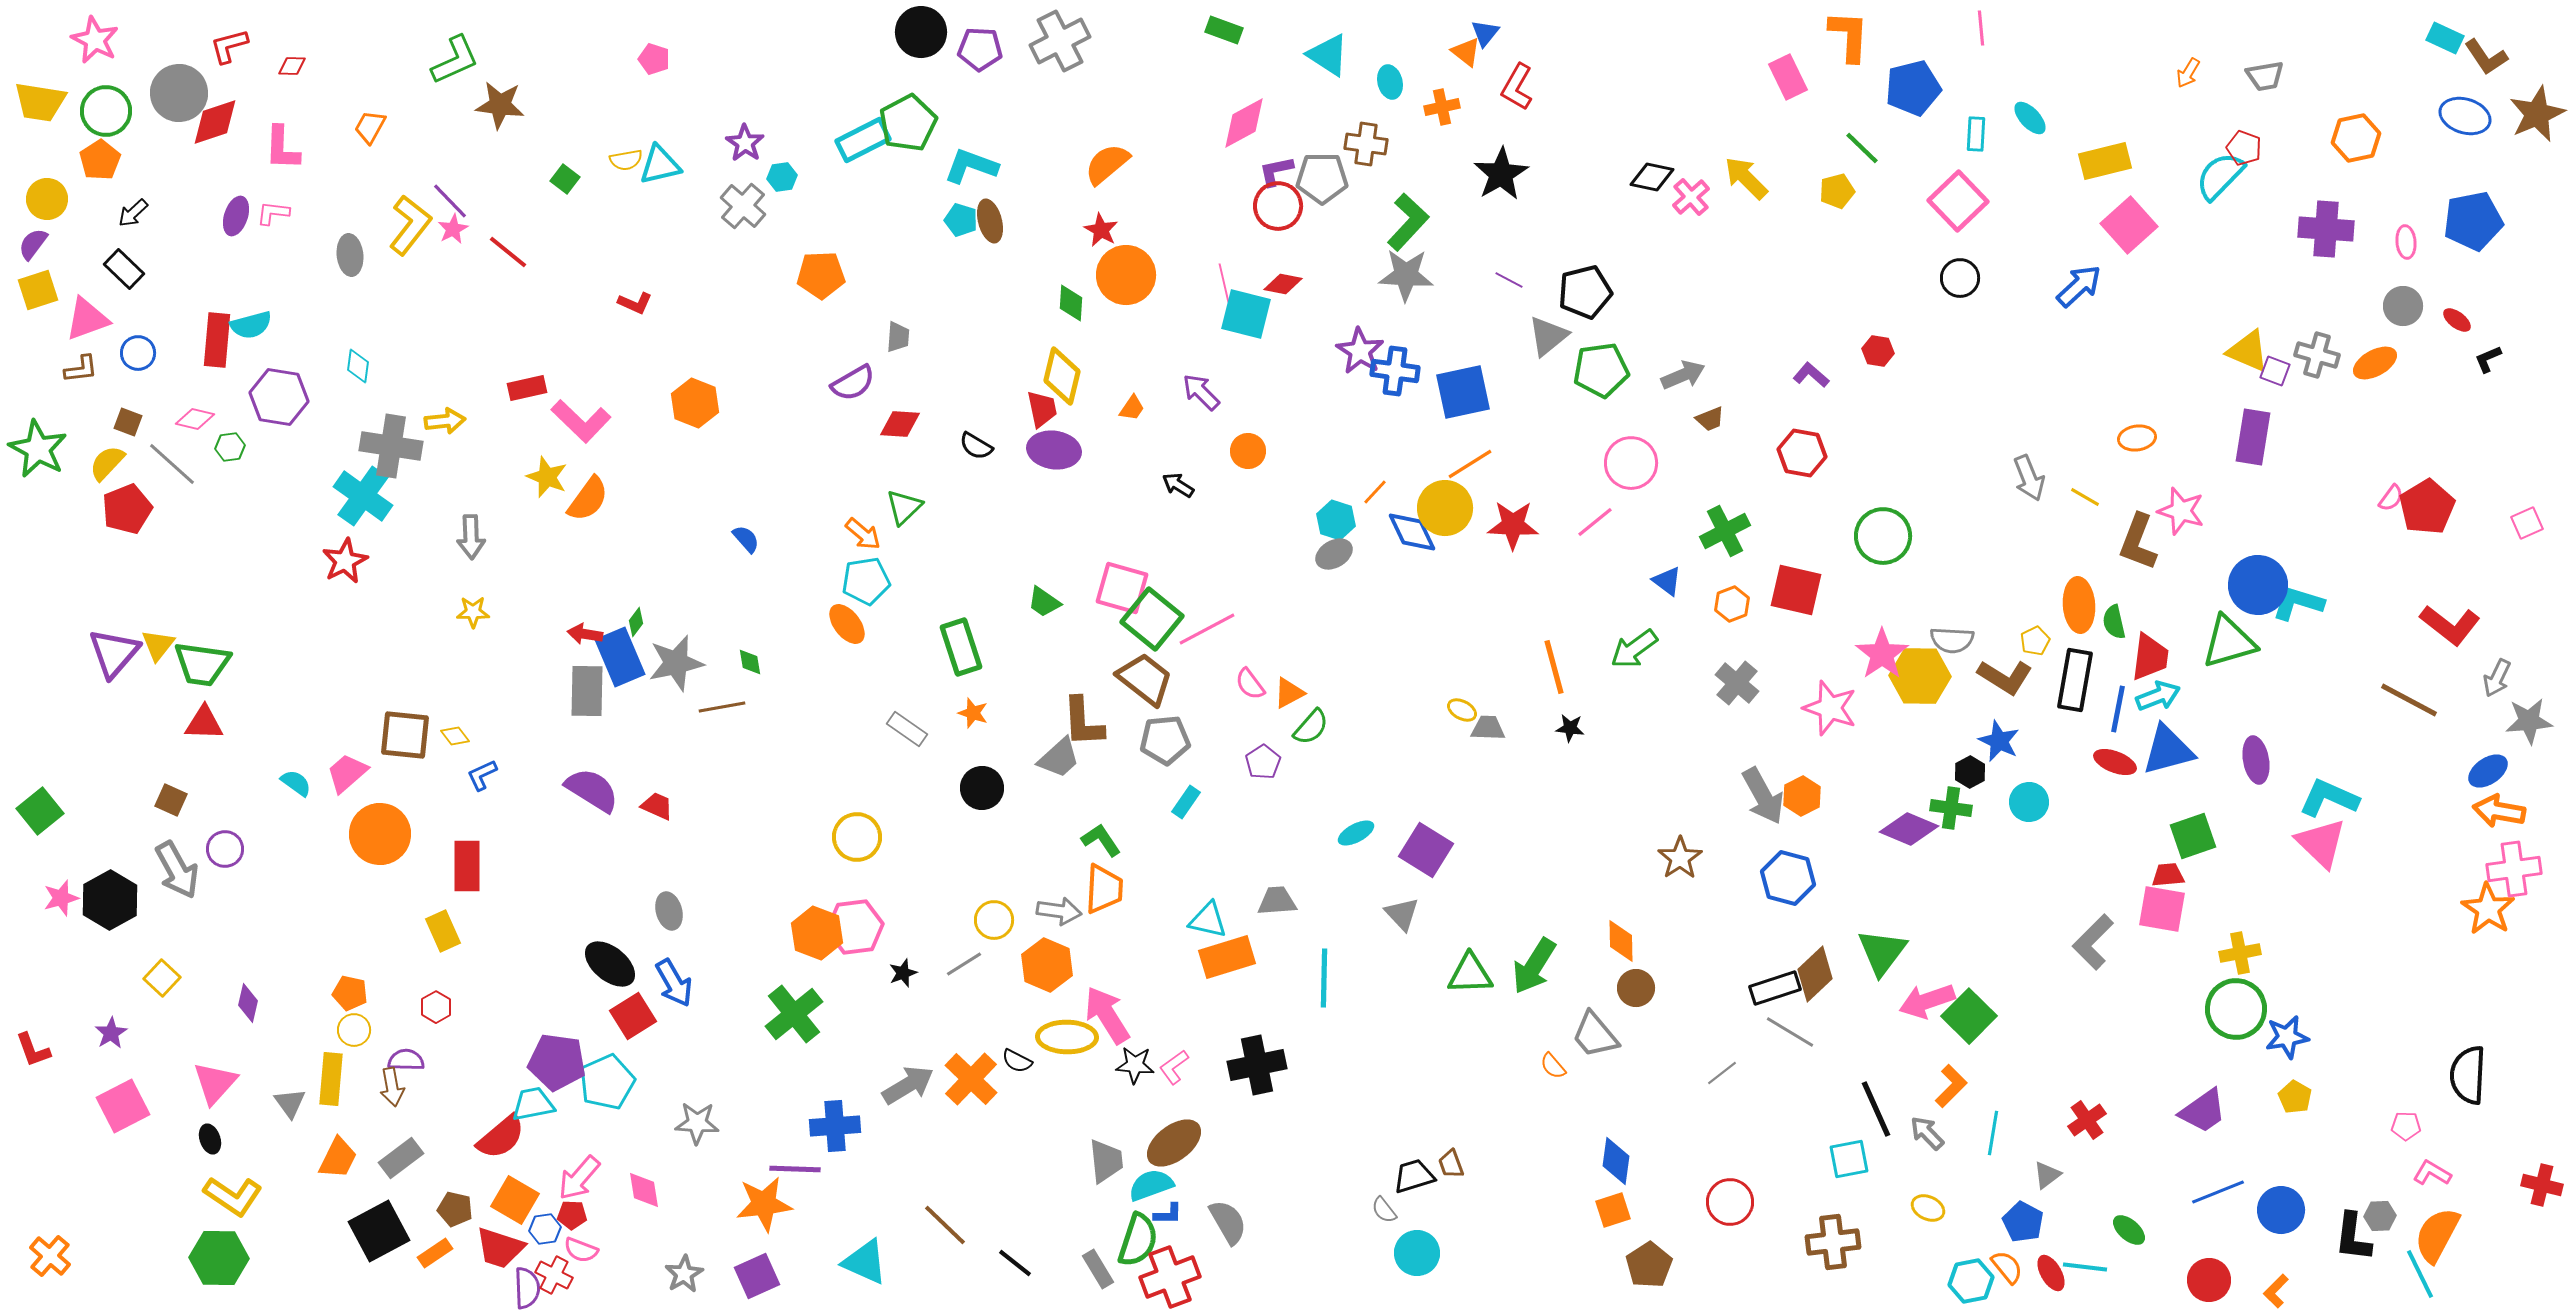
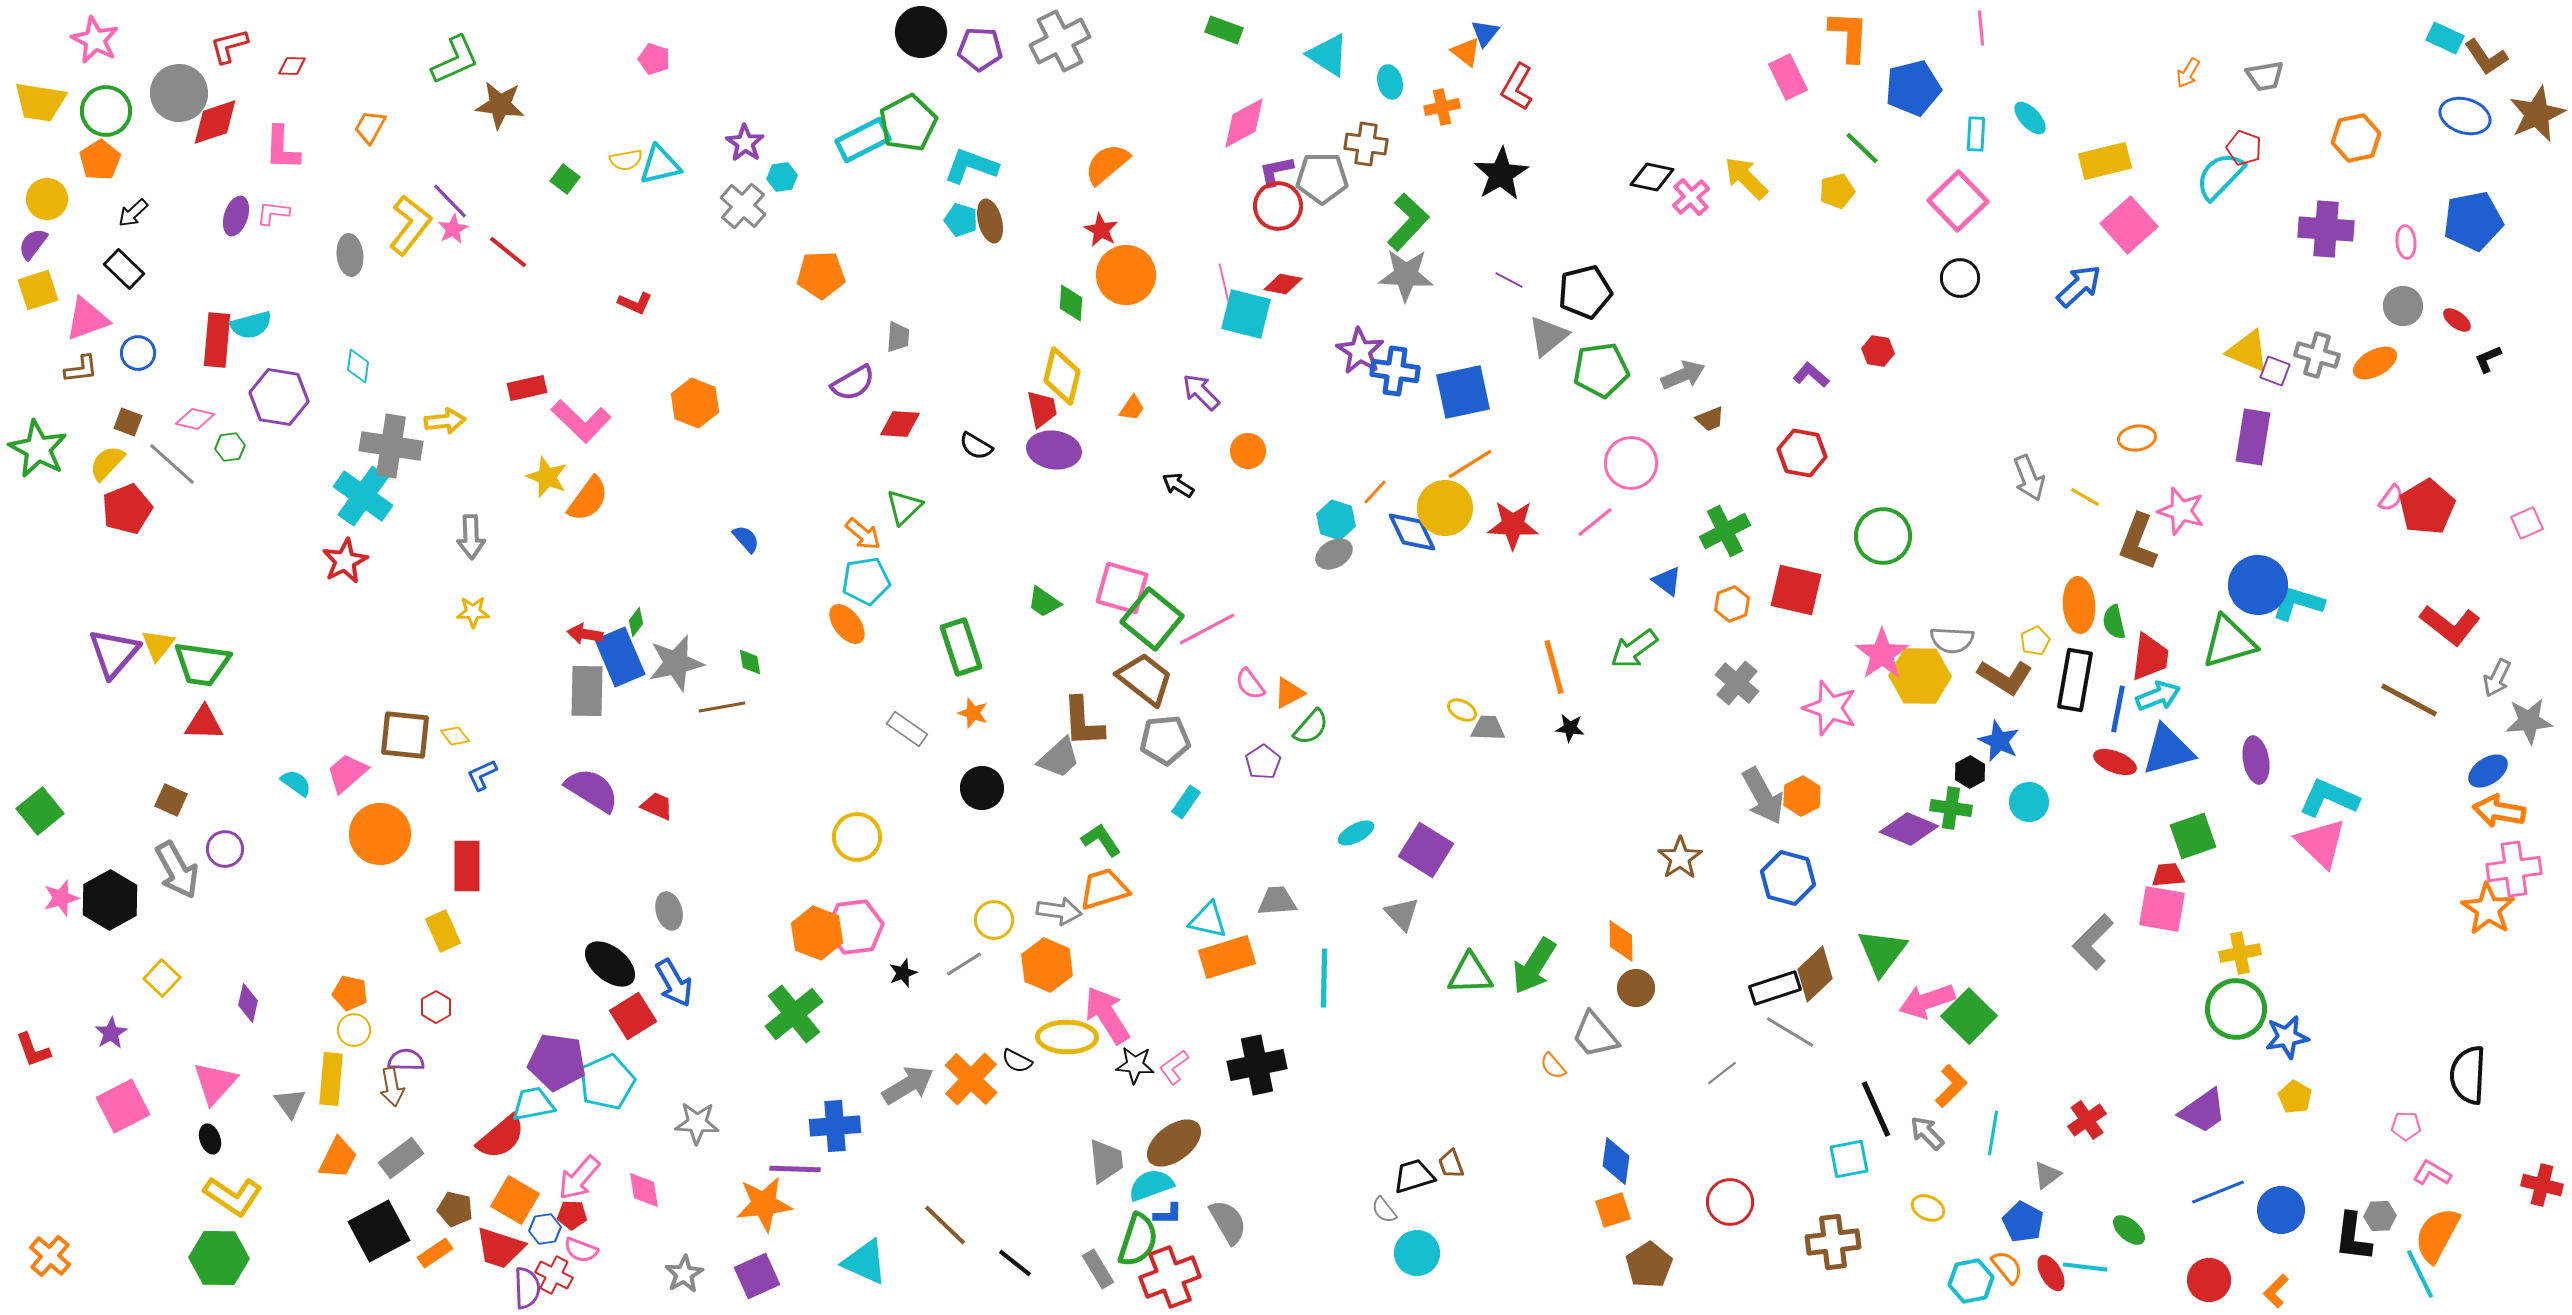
orange trapezoid at (1104, 889): rotated 110 degrees counterclockwise
